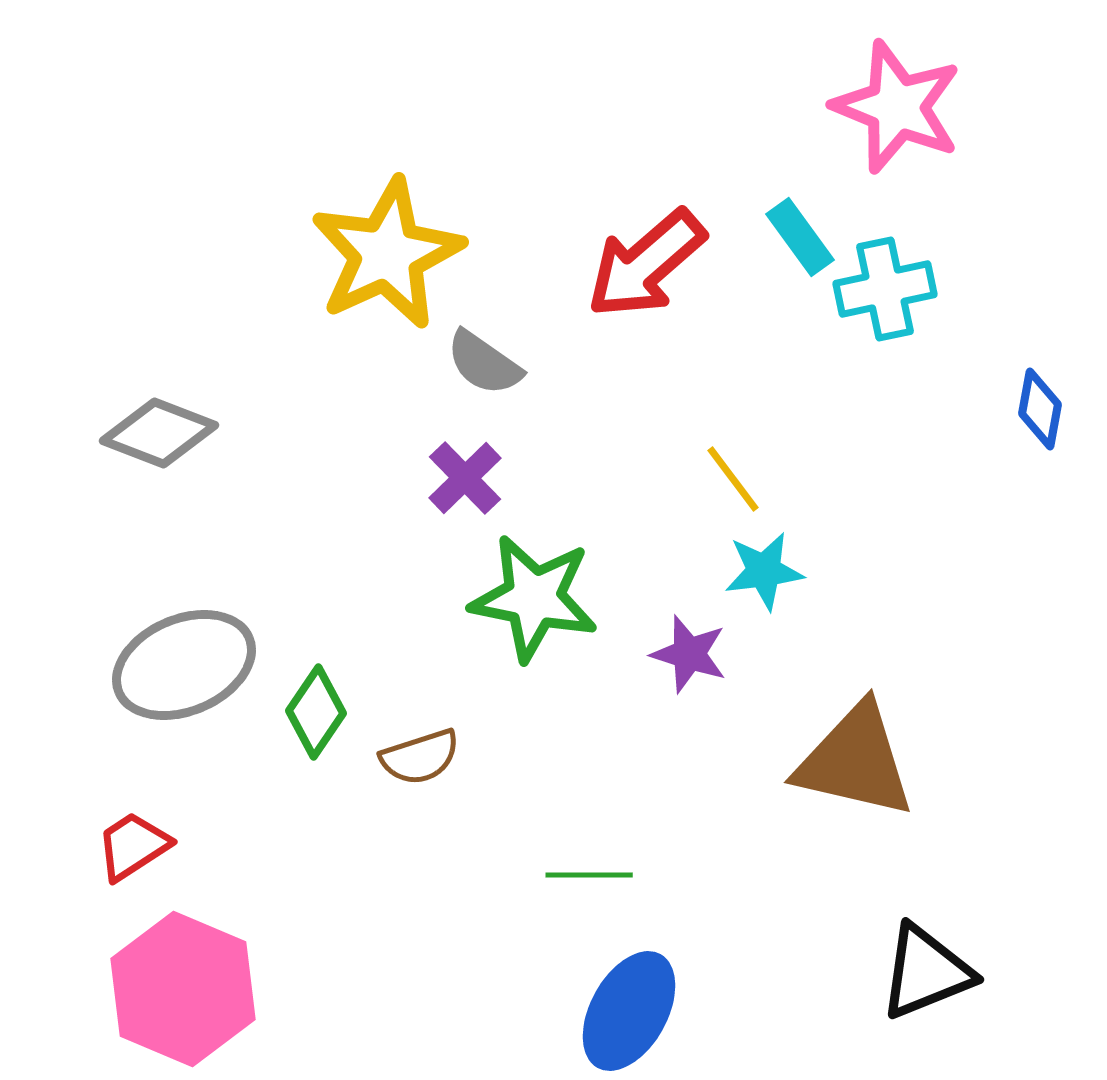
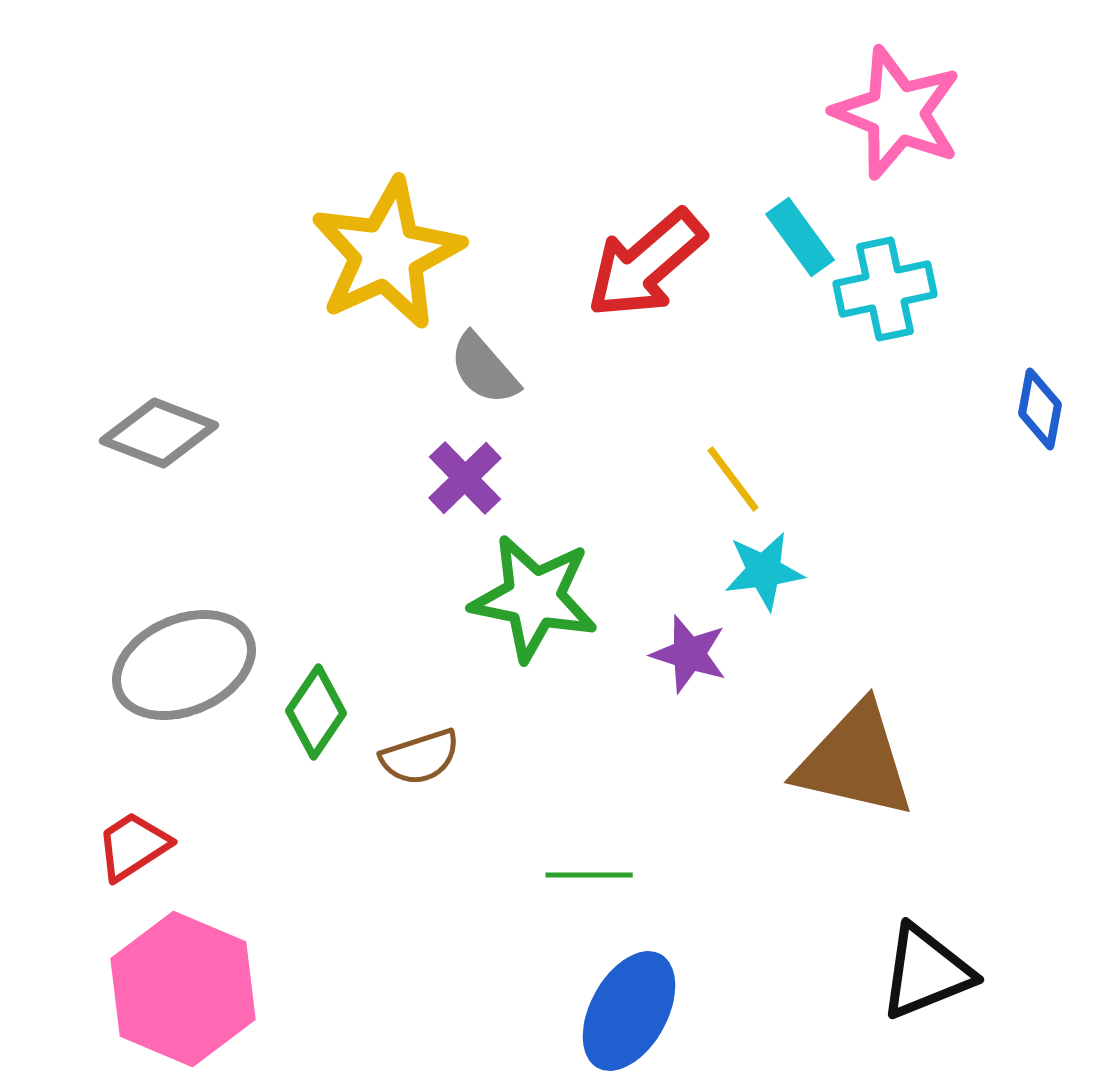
pink star: moved 6 px down
gray semicircle: moved 6 px down; rotated 14 degrees clockwise
